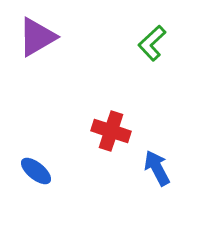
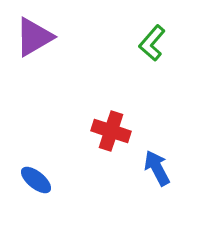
purple triangle: moved 3 px left
green L-shape: rotated 6 degrees counterclockwise
blue ellipse: moved 9 px down
